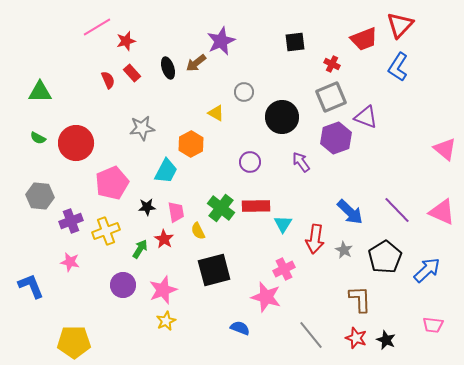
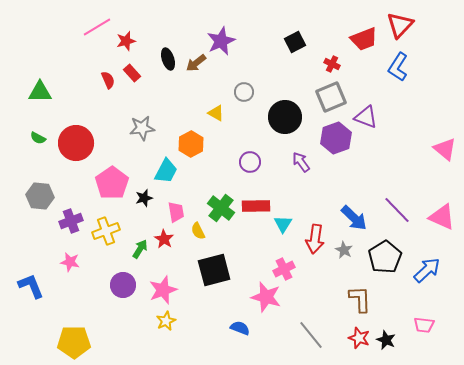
black square at (295, 42): rotated 20 degrees counterclockwise
black ellipse at (168, 68): moved 9 px up
black circle at (282, 117): moved 3 px right
pink pentagon at (112, 183): rotated 12 degrees counterclockwise
black star at (147, 207): moved 3 px left, 9 px up; rotated 12 degrees counterclockwise
blue arrow at (350, 212): moved 4 px right, 6 px down
pink triangle at (442, 212): moved 5 px down
pink trapezoid at (433, 325): moved 9 px left
red star at (356, 338): moved 3 px right
